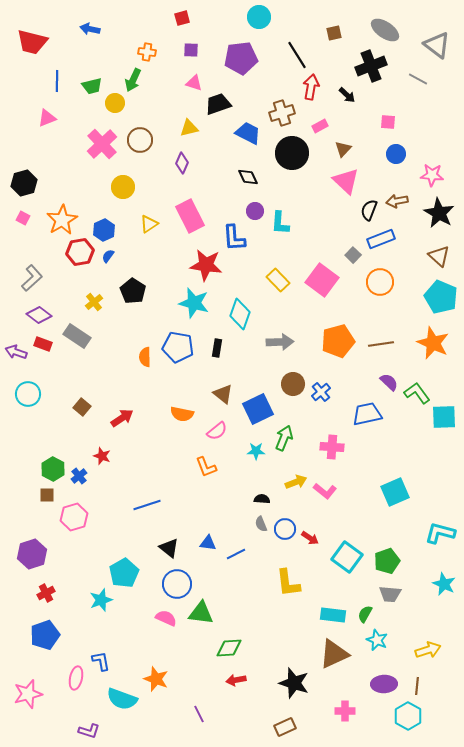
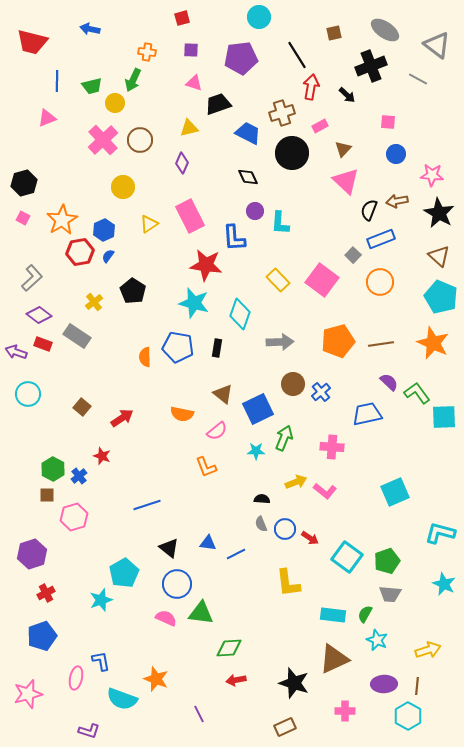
pink cross at (102, 144): moved 1 px right, 4 px up
blue pentagon at (45, 635): moved 3 px left, 1 px down
brown triangle at (334, 654): moved 5 px down
